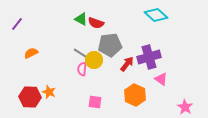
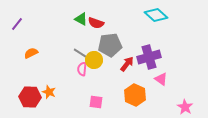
pink square: moved 1 px right
